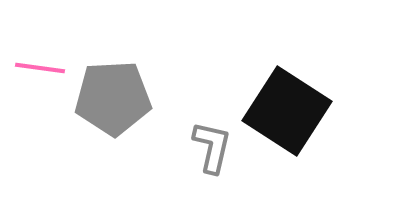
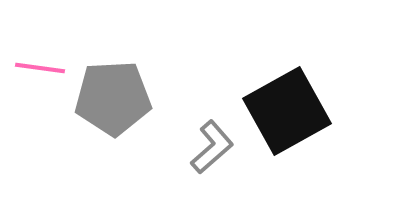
black square: rotated 28 degrees clockwise
gray L-shape: rotated 36 degrees clockwise
